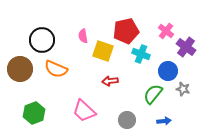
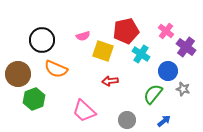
pink semicircle: rotated 96 degrees counterclockwise
cyan cross: rotated 12 degrees clockwise
brown circle: moved 2 px left, 5 px down
green hexagon: moved 14 px up
blue arrow: rotated 32 degrees counterclockwise
